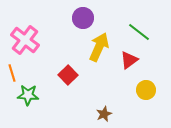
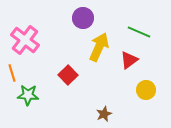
green line: rotated 15 degrees counterclockwise
